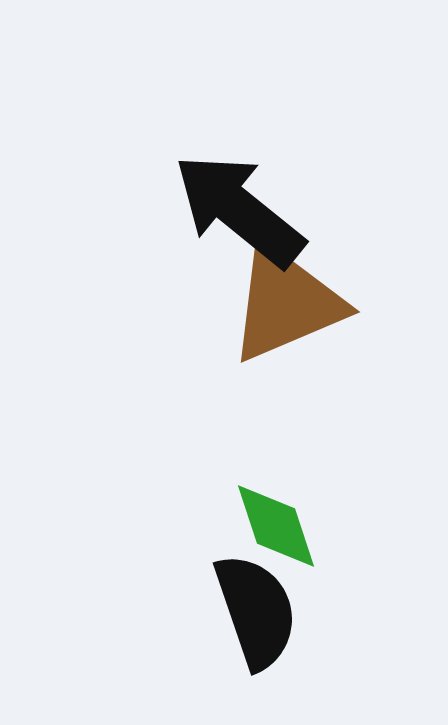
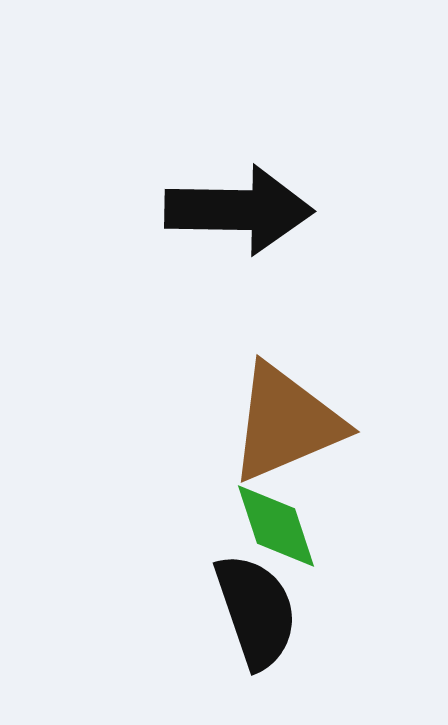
black arrow: rotated 142 degrees clockwise
brown triangle: moved 120 px down
